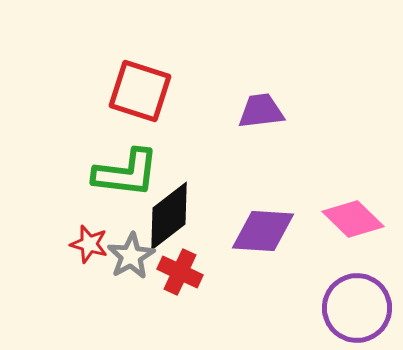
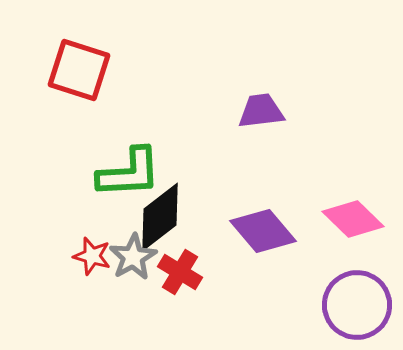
red square: moved 61 px left, 21 px up
green L-shape: moved 3 px right; rotated 10 degrees counterclockwise
black diamond: moved 9 px left, 1 px down
purple diamond: rotated 46 degrees clockwise
red star: moved 3 px right, 12 px down
gray star: moved 2 px right, 1 px down
red cross: rotated 6 degrees clockwise
purple circle: moved 3 px up
